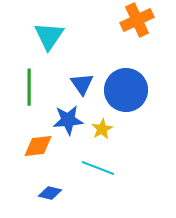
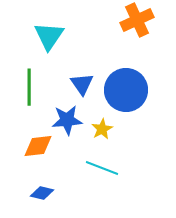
blue star: moved 1 px left
cyan line: moved 4 px right
blue diamond: moved 8 px left
